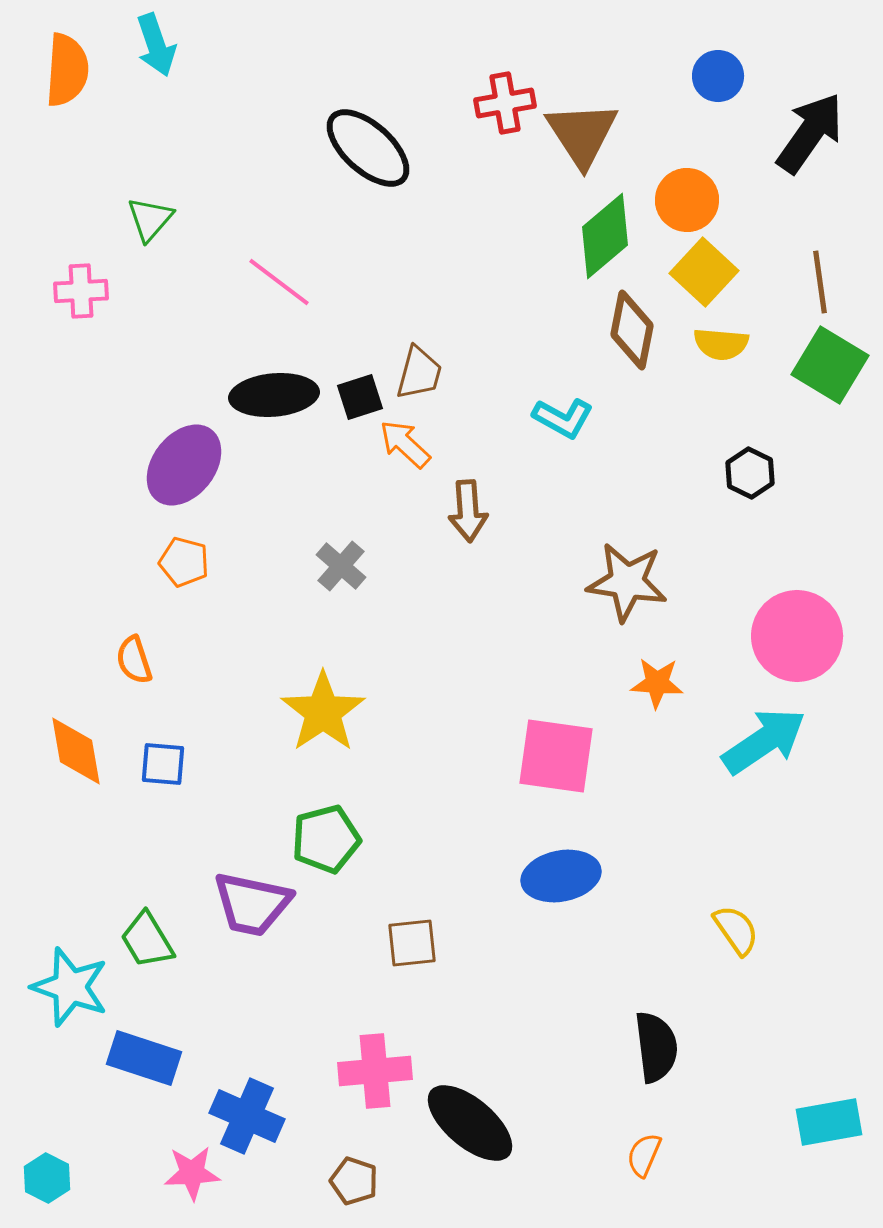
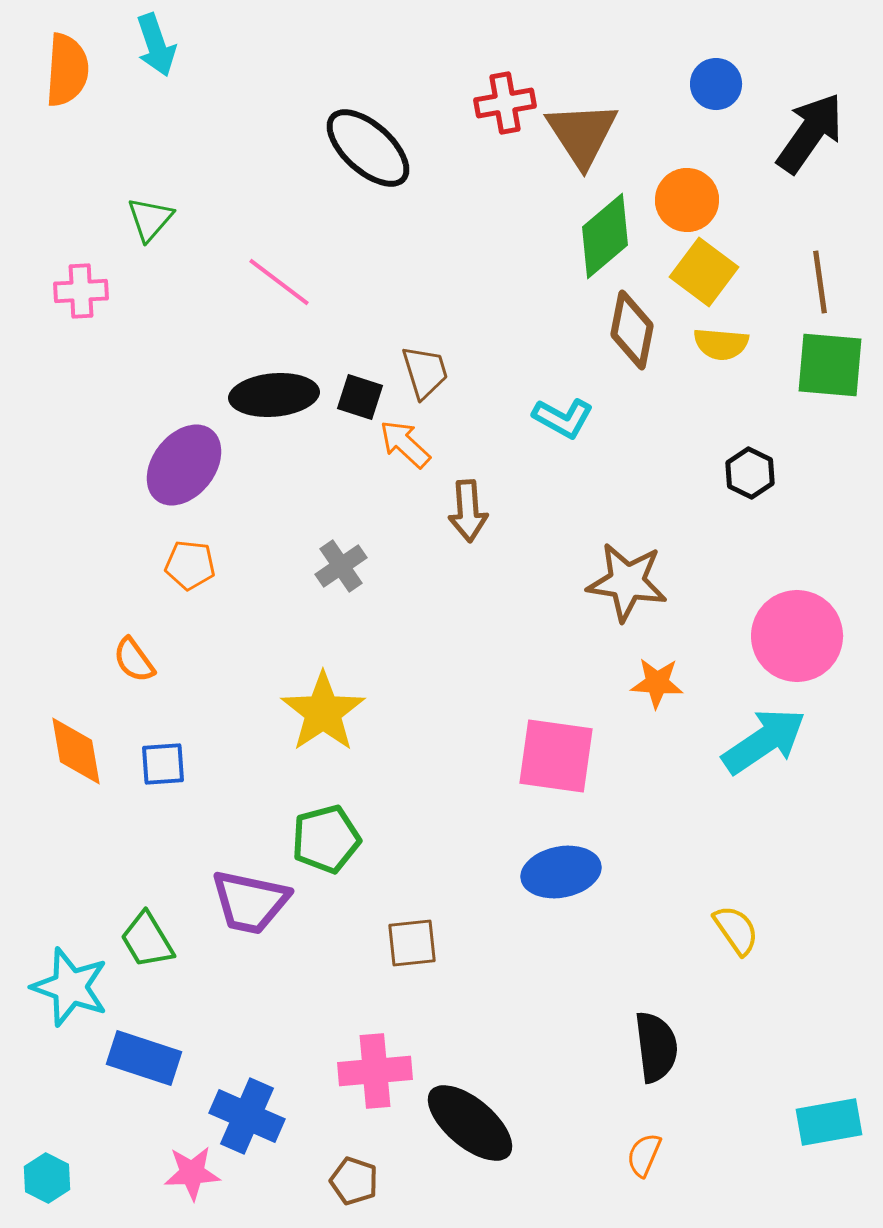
blue circle at (718, 76): moved 2 px left, 8 px down
yellow square at (704, 272): rotated 6 degrees counterclockwise
green square at (830, 365): rotated 26 degrees counterclockwise
brown trapezoid at (419, 373): moved 6 px right, 1 px up; rotated 32 degrees counterclockwise
black square at (360, 397): rotated 36 degrees clockwise
orange pentagon at (184, 562): moved 6 px right, 3 px down; rotated 9 degrees counterclockwise
gray cross at (341, 566): rotated 15 degrees clockwise
orange semicircle at (134, 660): rotated 18 degrees counterclockwise
blue square at (163, 764): rotated 9 degrees counterclockwise
blue ellipse at (561, 876): moved 4 px up
purple trapezoid at (252, 904): moved 2 px left, 2 px up
